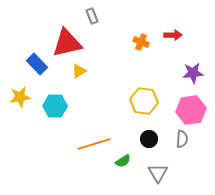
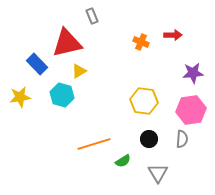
cyan hexagon: moved 7 px right, 11 px up; rotated 15 degrees clockwise
